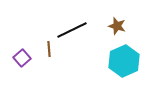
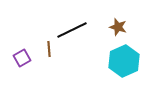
brown star: moved 1 px right, 1 px down
purple square: rotated 12 degrees clockwise
